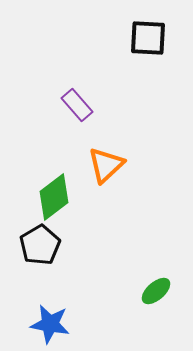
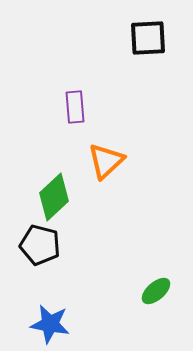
black square: rotated 6 degrees counterclockwise
purple rectangle: moved 2 px left, 2 px down; rotated 36 degrees clockwise
orange triangle: moved 4 px up
green diamond: rotated 6 degrees counterclockwise
black pentagon: rotated 27 degrees counterclockwise
